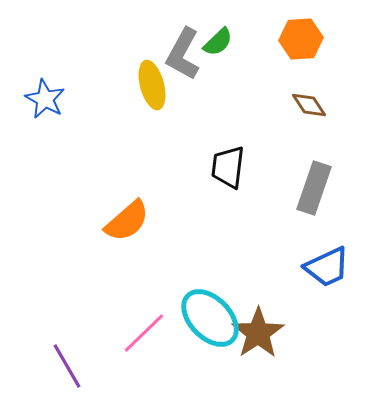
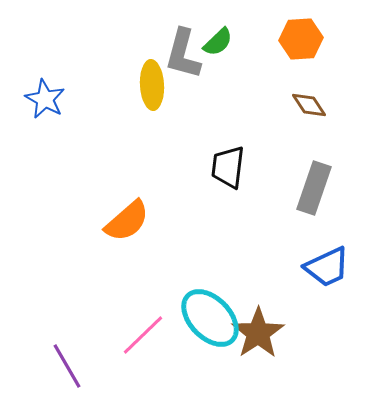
gray L-shape: rotated 14 degrees counterclockwise
yellow ellipse: rotated 12 degrees clockwise
pink line: moved 1 px left, 2 px down
